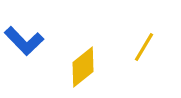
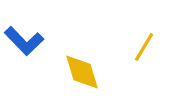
yellow diamond: moved 1 px left, 5 px down; rotated 69 degrees counterclockwise
